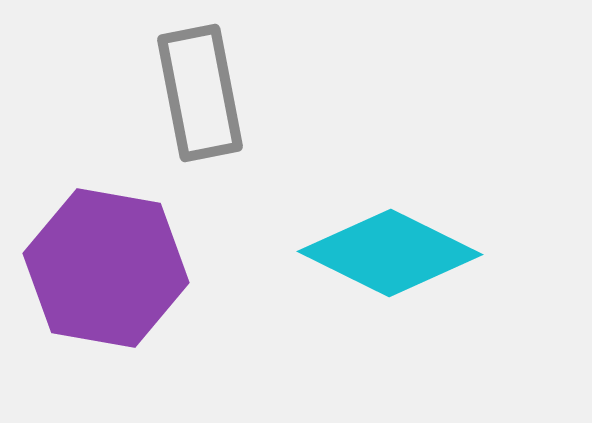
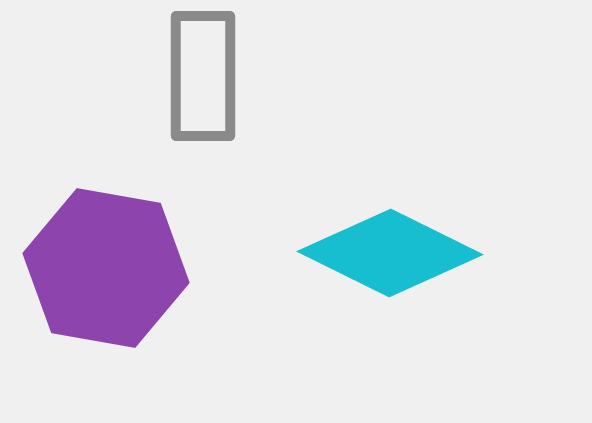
gray rectangle: moved 3 px right, 17 px up; rotated 11 degrees clockwise
